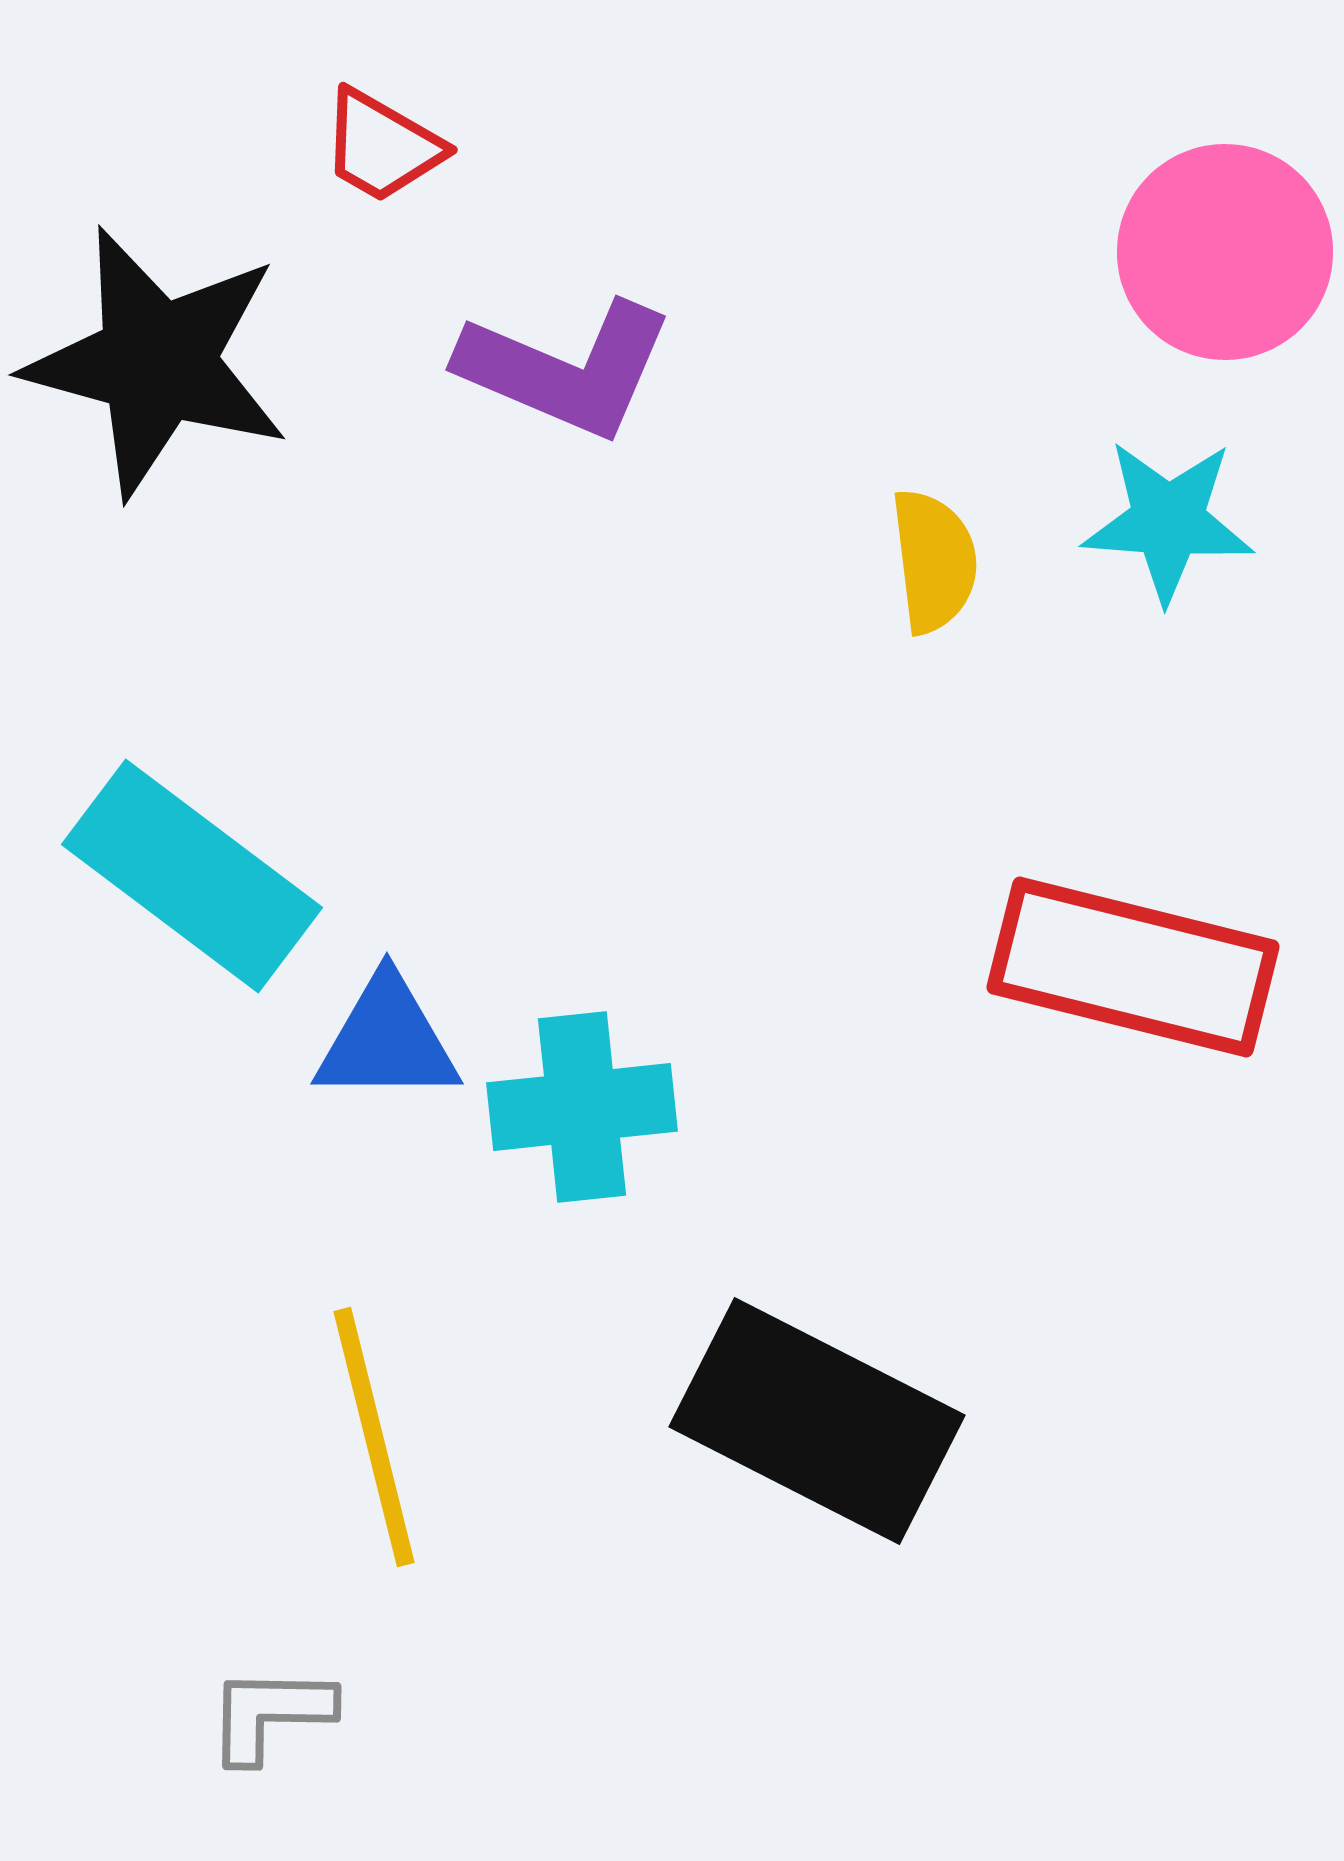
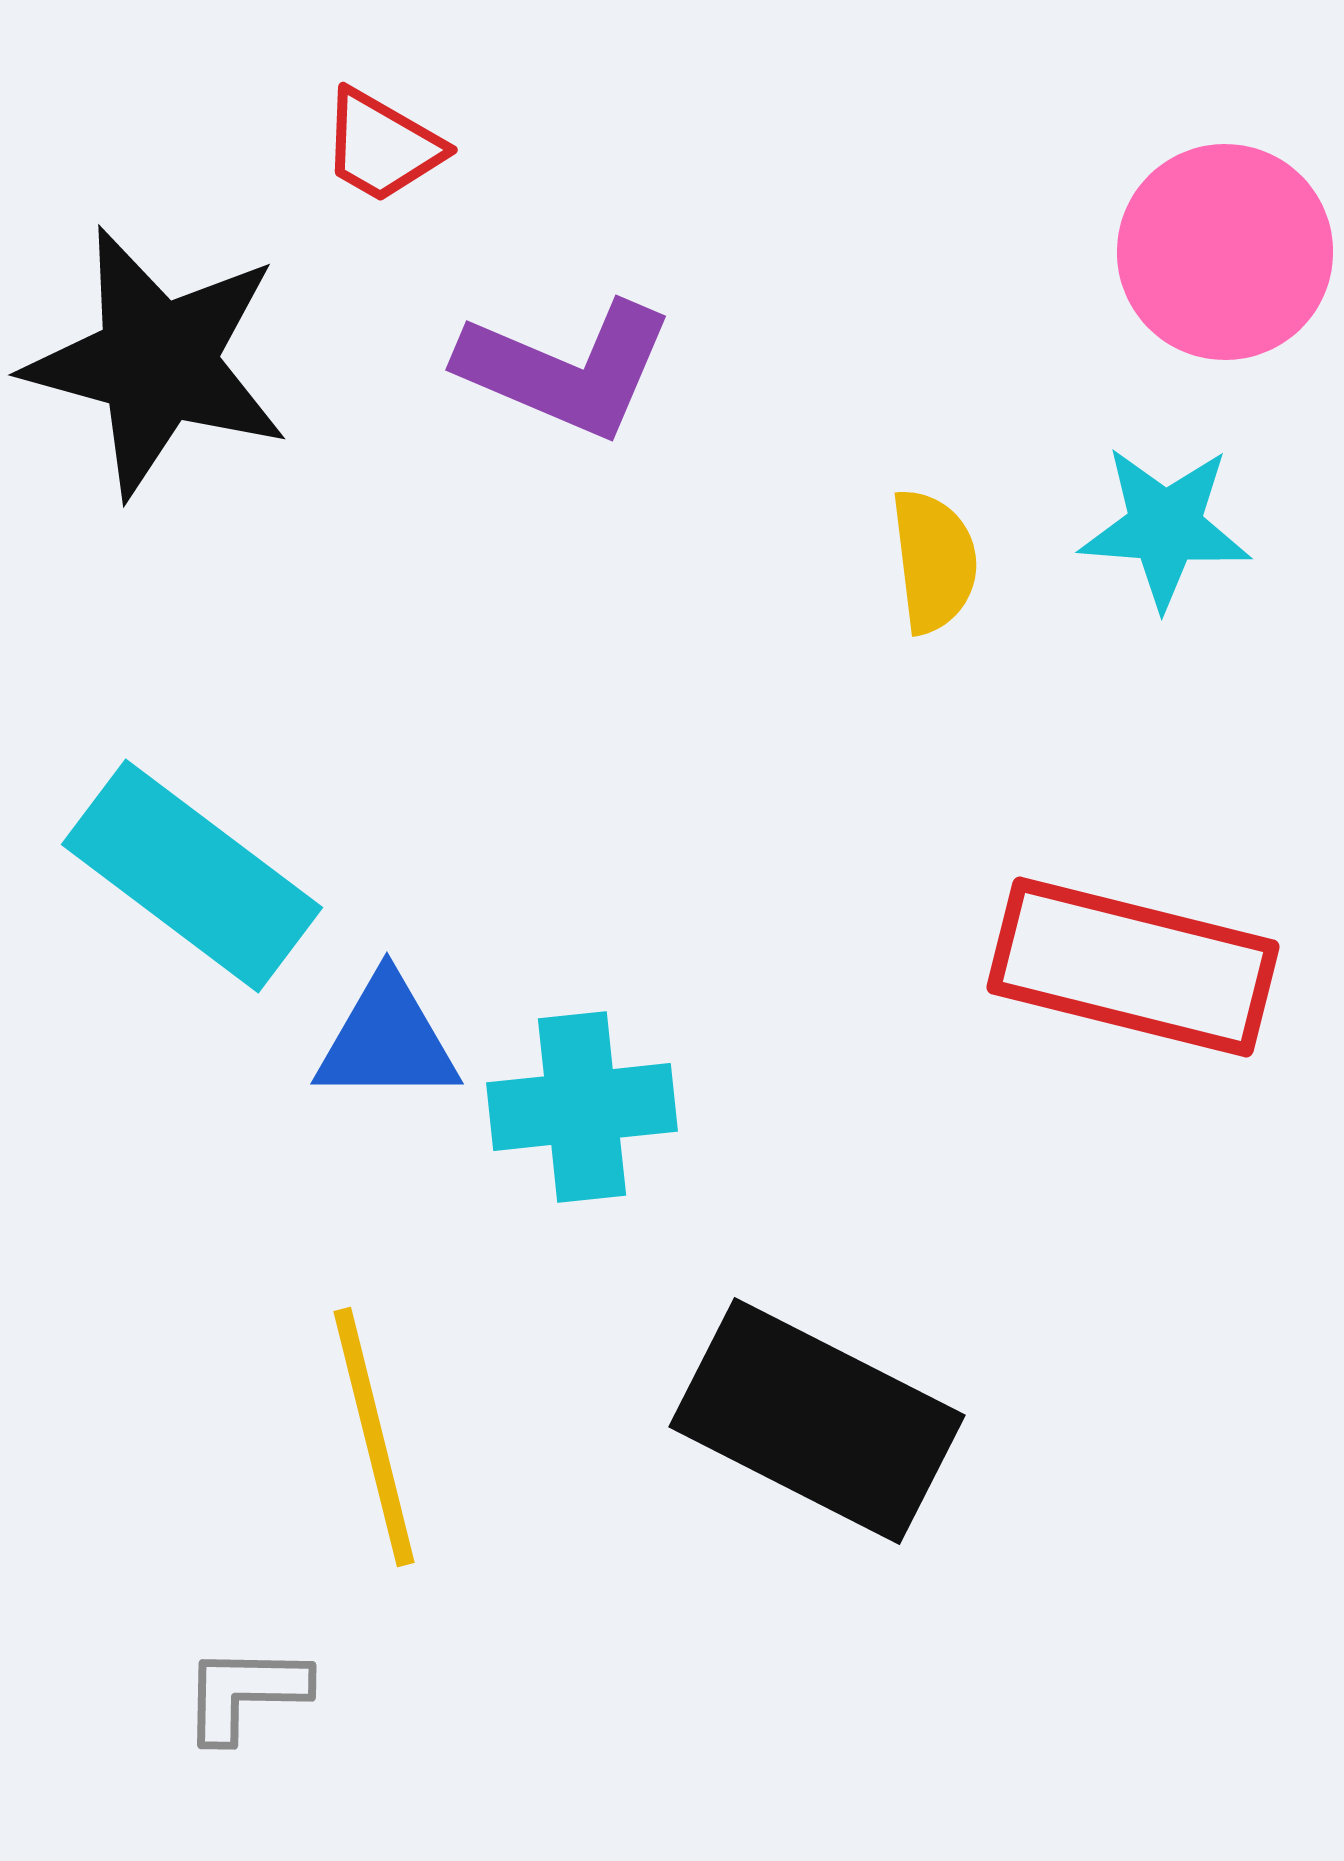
cyan star: moved 3 px left, 6 px down
gray L-shape: moved 25 px left, 21 px up
